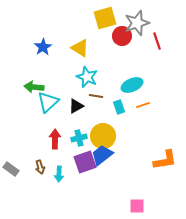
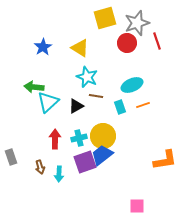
red circle: moved 5 px right, 7 px down
cyan rectangle: moved 1 px right
gray rectangle: moved 12 px up; rotated 35 degrees clockwise
